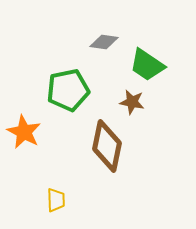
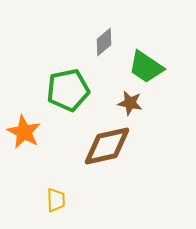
gray diamond: rotated 48 degrees counterclockwise
green trapezoid: moved 1 px left, 2 px down
brown star: moved 2 px left, 1 px down
brown diamond: rotated 66 degrees clockwise
